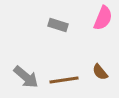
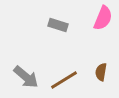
brown semicircle: moved 1 px right; rotated 48 degrees clockwise
brown line: rotated 24 degrees counterclockwise
